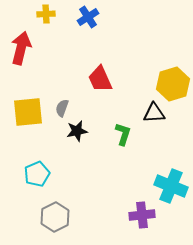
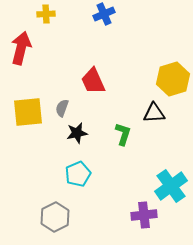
blue cross: moved 16 px right, 3 px up; rotated 10 degrees clockwise
red trapezoid: moved 7 px left, 2 px down
yellow hexagon: moved 5 px up
black star: moved 2 px down
cyan pentagon: moved 41 px right
cyan cross: rotated 32 degrees clockwise
purple cross: moved 2 px right
